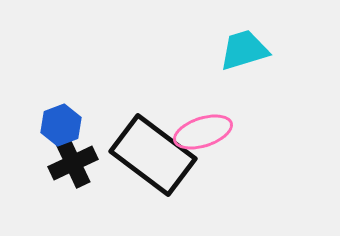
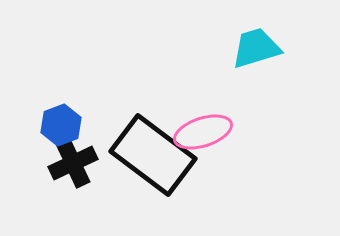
cyan trapezoid: moved 12 px right, 2 px up
